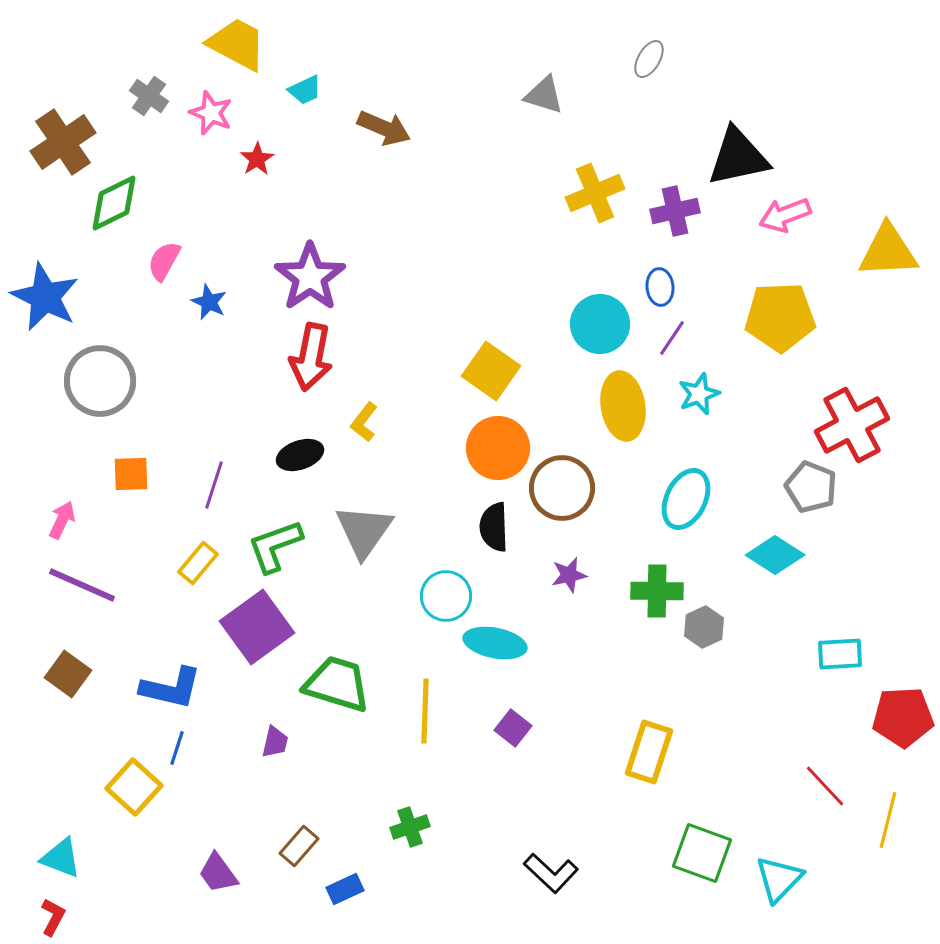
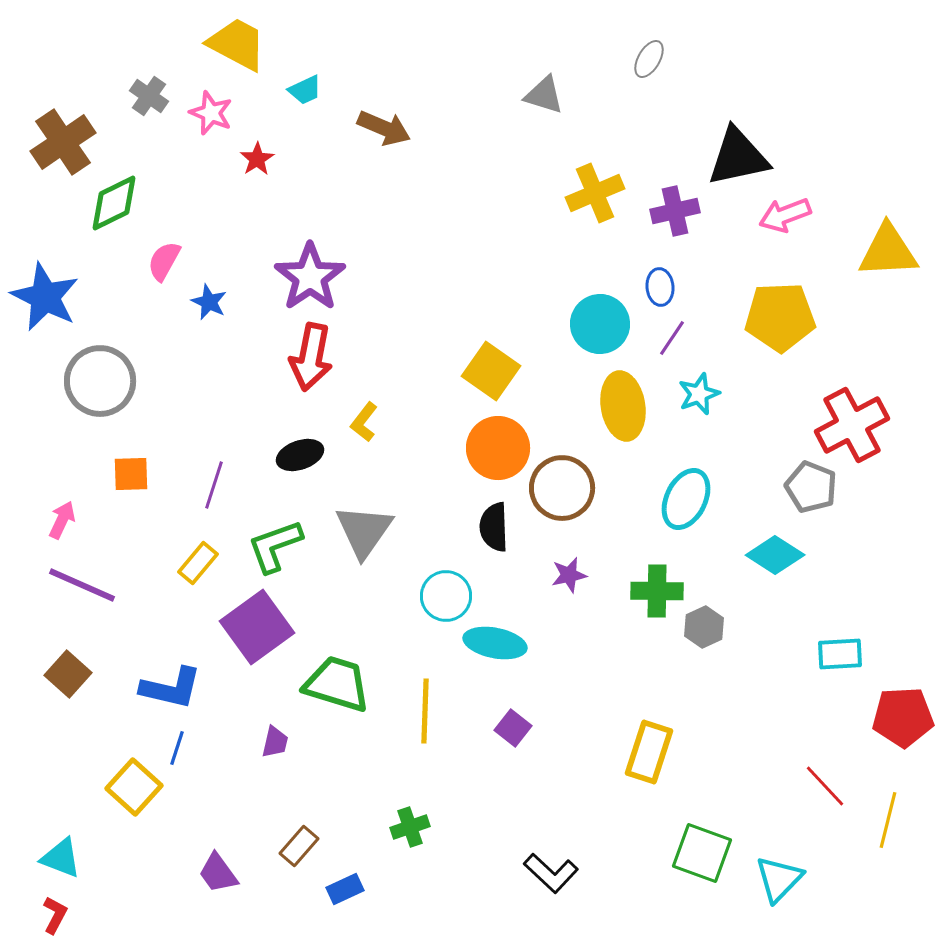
brown square at (68, 674): rotated 6 degrees clockwise
red L-shape at (53, 917): moved 2 px right, 2 px up
